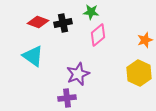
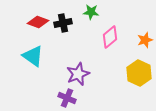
pink diamond: moved 12 px right, 2 px down
purple cross: rotated 30 degrees clockwise
